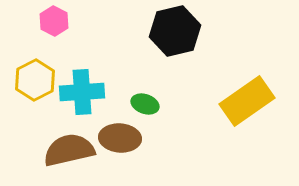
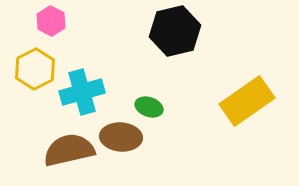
pink hexagon: moved 3 px left
yellow hexagon: moved 11 px up
cyan cross: rotated 12 degrees counterclockwise
green ellipse: moved 4 px right, 3 px down
brown ellipse: moved 1 px right, 1 px up
